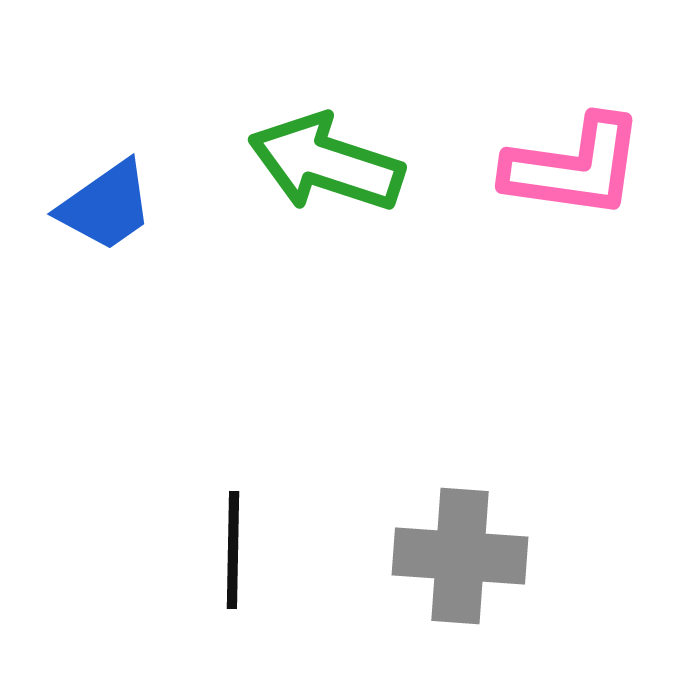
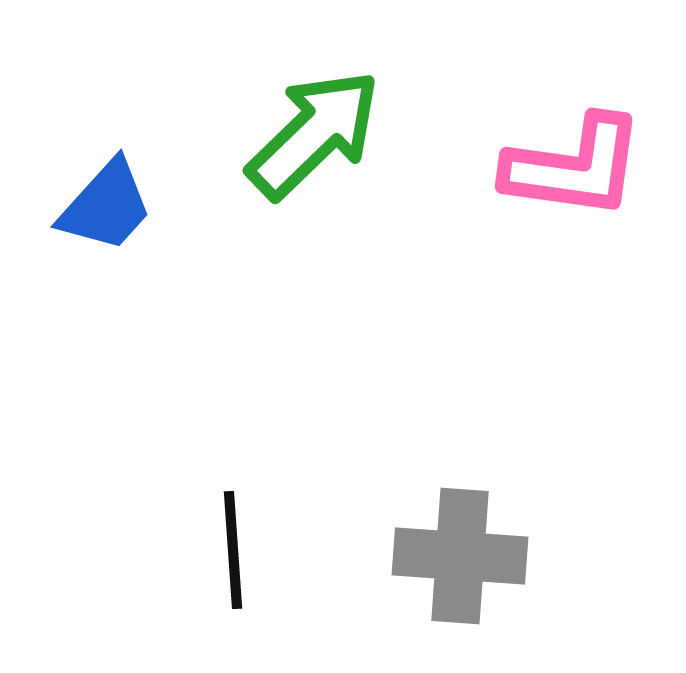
green arrow: moved 12 px left, 29 px up; rotated 118 degrees clockwise
blue trapezoid: rotated 13 degrees counterclockwise
black line: rotated 5 degrees counterclockwise
